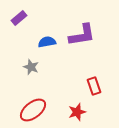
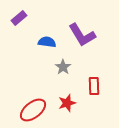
purple L-shape: rotated 68 degrees clockwise
blue semicircle: rotated 18 degrees clockwise
gray star: moved 32 px right; rotated 14 degrees clockwise
red rectangle: rotated 18 degrees clockwise
red star: moved 10 px left, 9 px up
